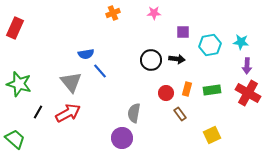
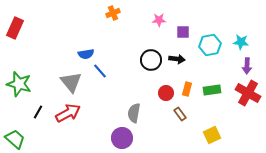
pink star: moved 5 px right, 7 px down
